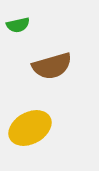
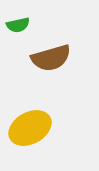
brown semicircle: moved 1 px left, 8 px up
